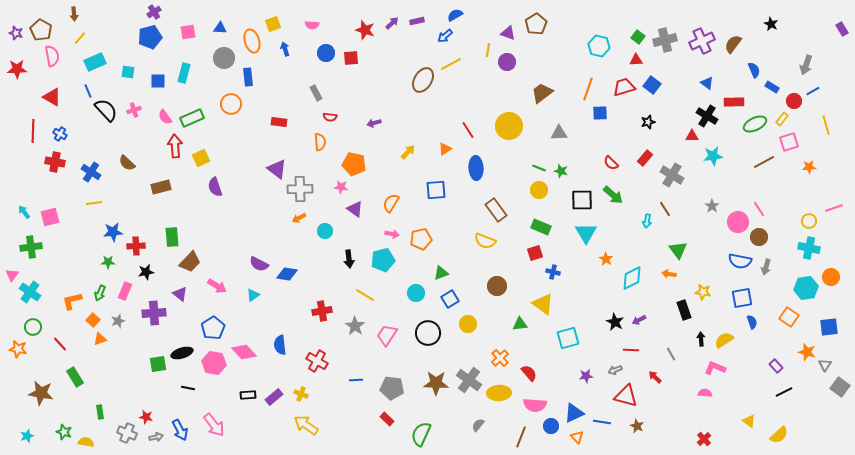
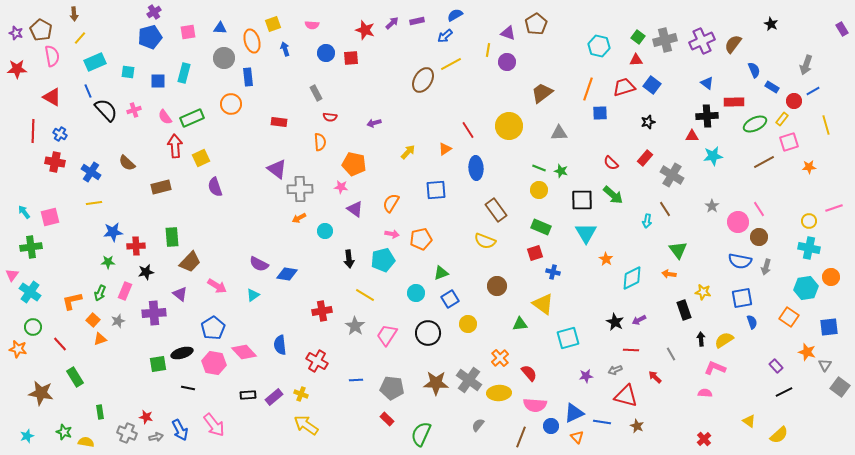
black cross at (707, 116): rotated 35 degrees counterclockwise
